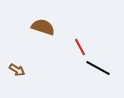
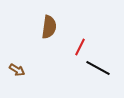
brown semicircle: moved 6 px right; rotated 80 degrees clockwise
red line: rotated 54 degrees clockwise
